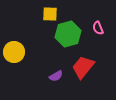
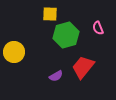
green hexagon: moved 2 px left, 1 px down
